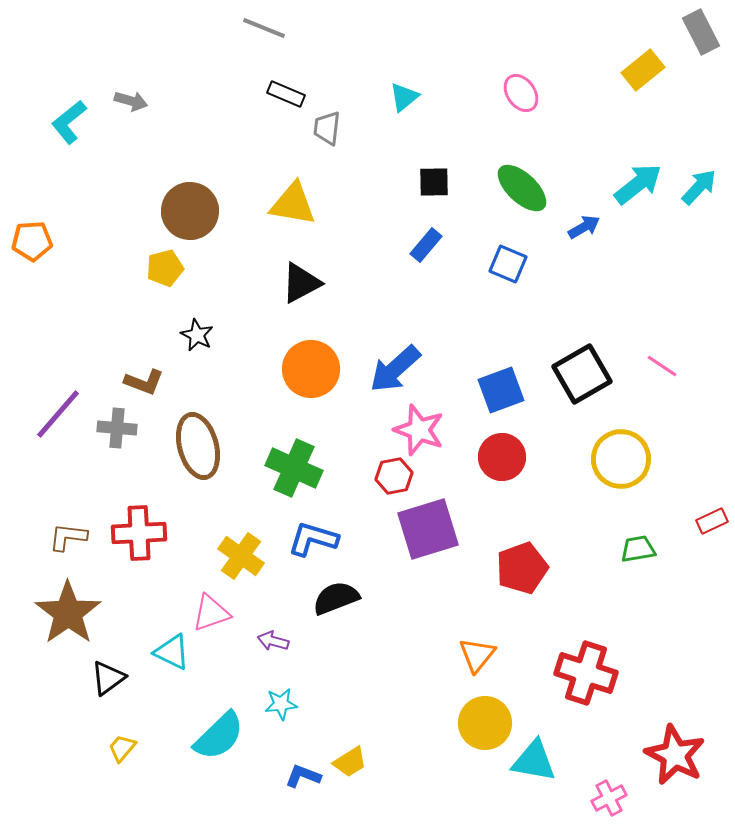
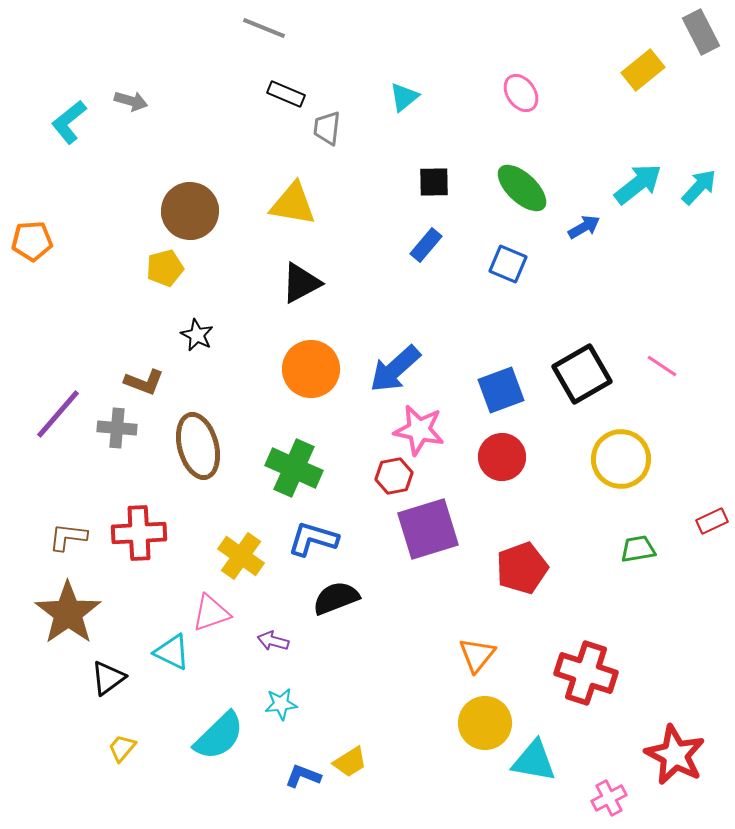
pink star at (419, 430): rotated 9 degrees counterclockwise
